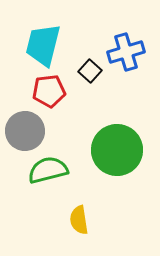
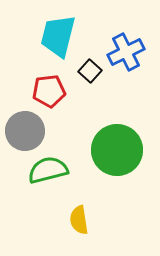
cyan trapezoid: moved 15 px right, 9 px up
blue cross: rotated 9 degrees counterclockwise
